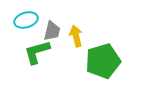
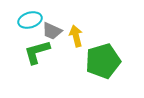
cyan ellipse: moved 4 px right
gray trapezoid: rotated 100 degrees clockwise
